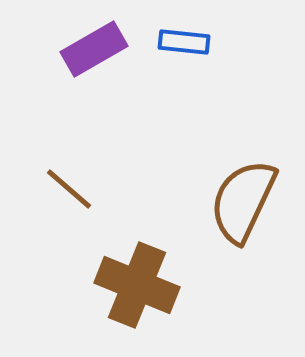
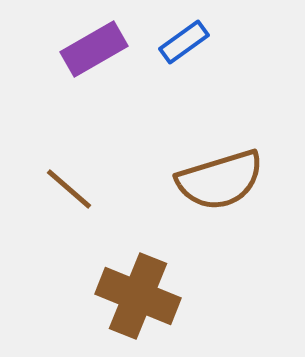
blue rectangle: rotated 42 degrees counterclockwise
brown semicircle: moved 23 px left, 21 px up; rotated 132 degrees counterclockwise
brown cross: moved 1 px right, 11 px down
